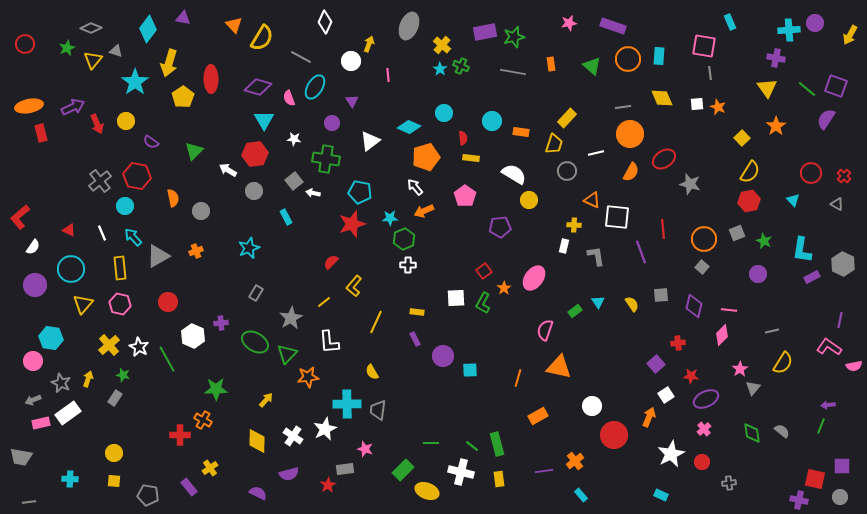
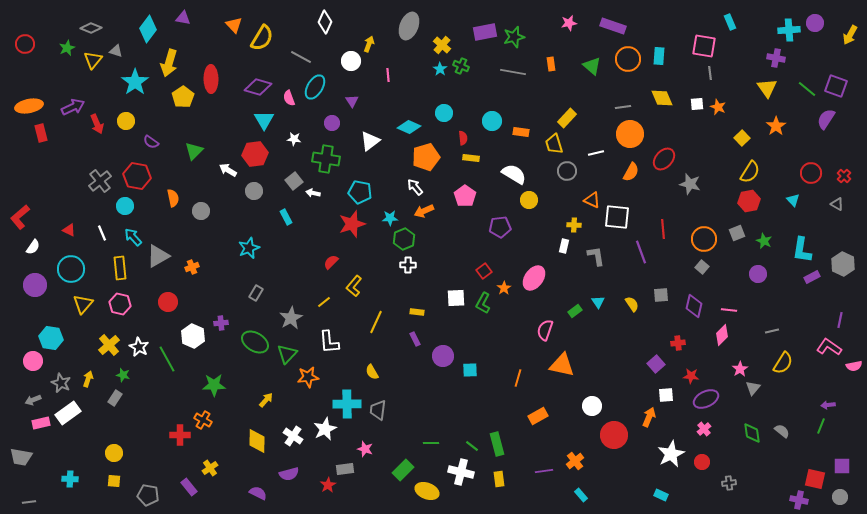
yellow trapezoid at (554, 144): rotated 145 degrees clockwise
red ellipse at (664, 159): rotated 15 degrees counterclockwise
orange cross at (196, 251): moved 4 px left, 16 px down
orange triangle at (559, 367): moved 3 px right, 2 px up
green star at (216, 389): moved 2 px left, 4 px up
white square at (666, 395): rotated 28 degrees clockwise
